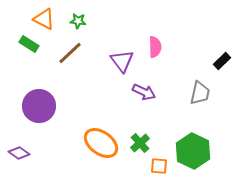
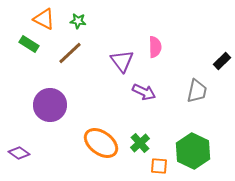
gray trapezoid: moved 3 px left, 2 px up
purple circle: moved 11 px right, 1 px up
